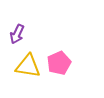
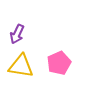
yellow triangle: moved 7 px left
